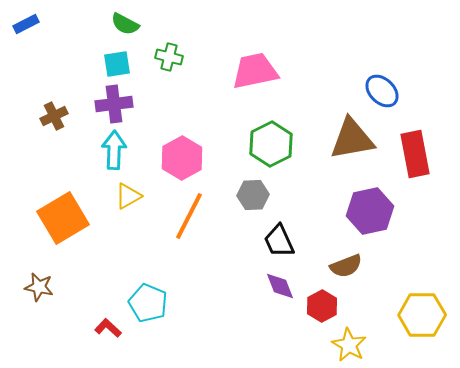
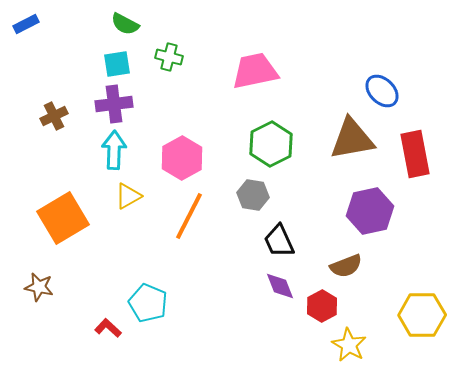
gray hexagon: rotated 12 degrees clockwise
